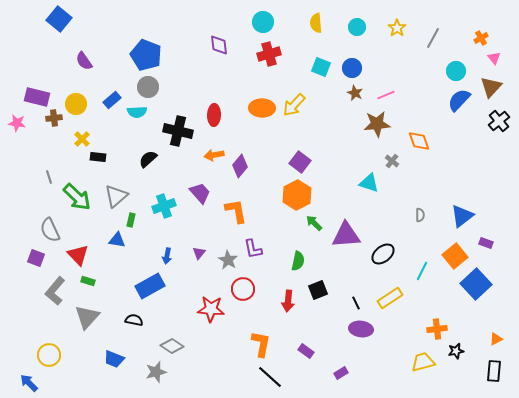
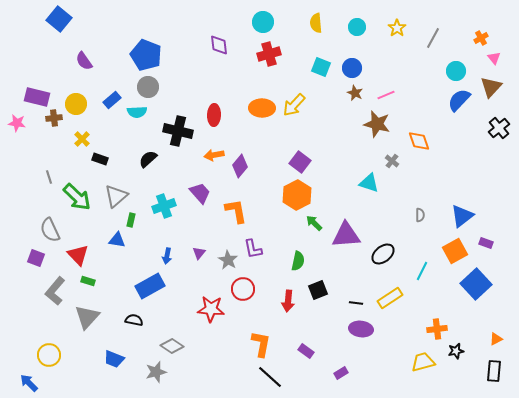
black cross at (499, 121): moved 7 px down
brown star at (377, 124): rotated 20 degrees clockwise
black rectangle at (98, 157): moved 2 px right, 2 px down; rotated 14 degrees clockwise
orange square at (455, 256): moved 5 px up; rotated 10 degrees clockwise
black line at (356, 303): rotated 56 degrees counterclockwise
